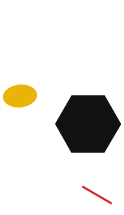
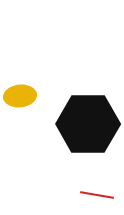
red line: rotated 20 degrees counterclockwise
